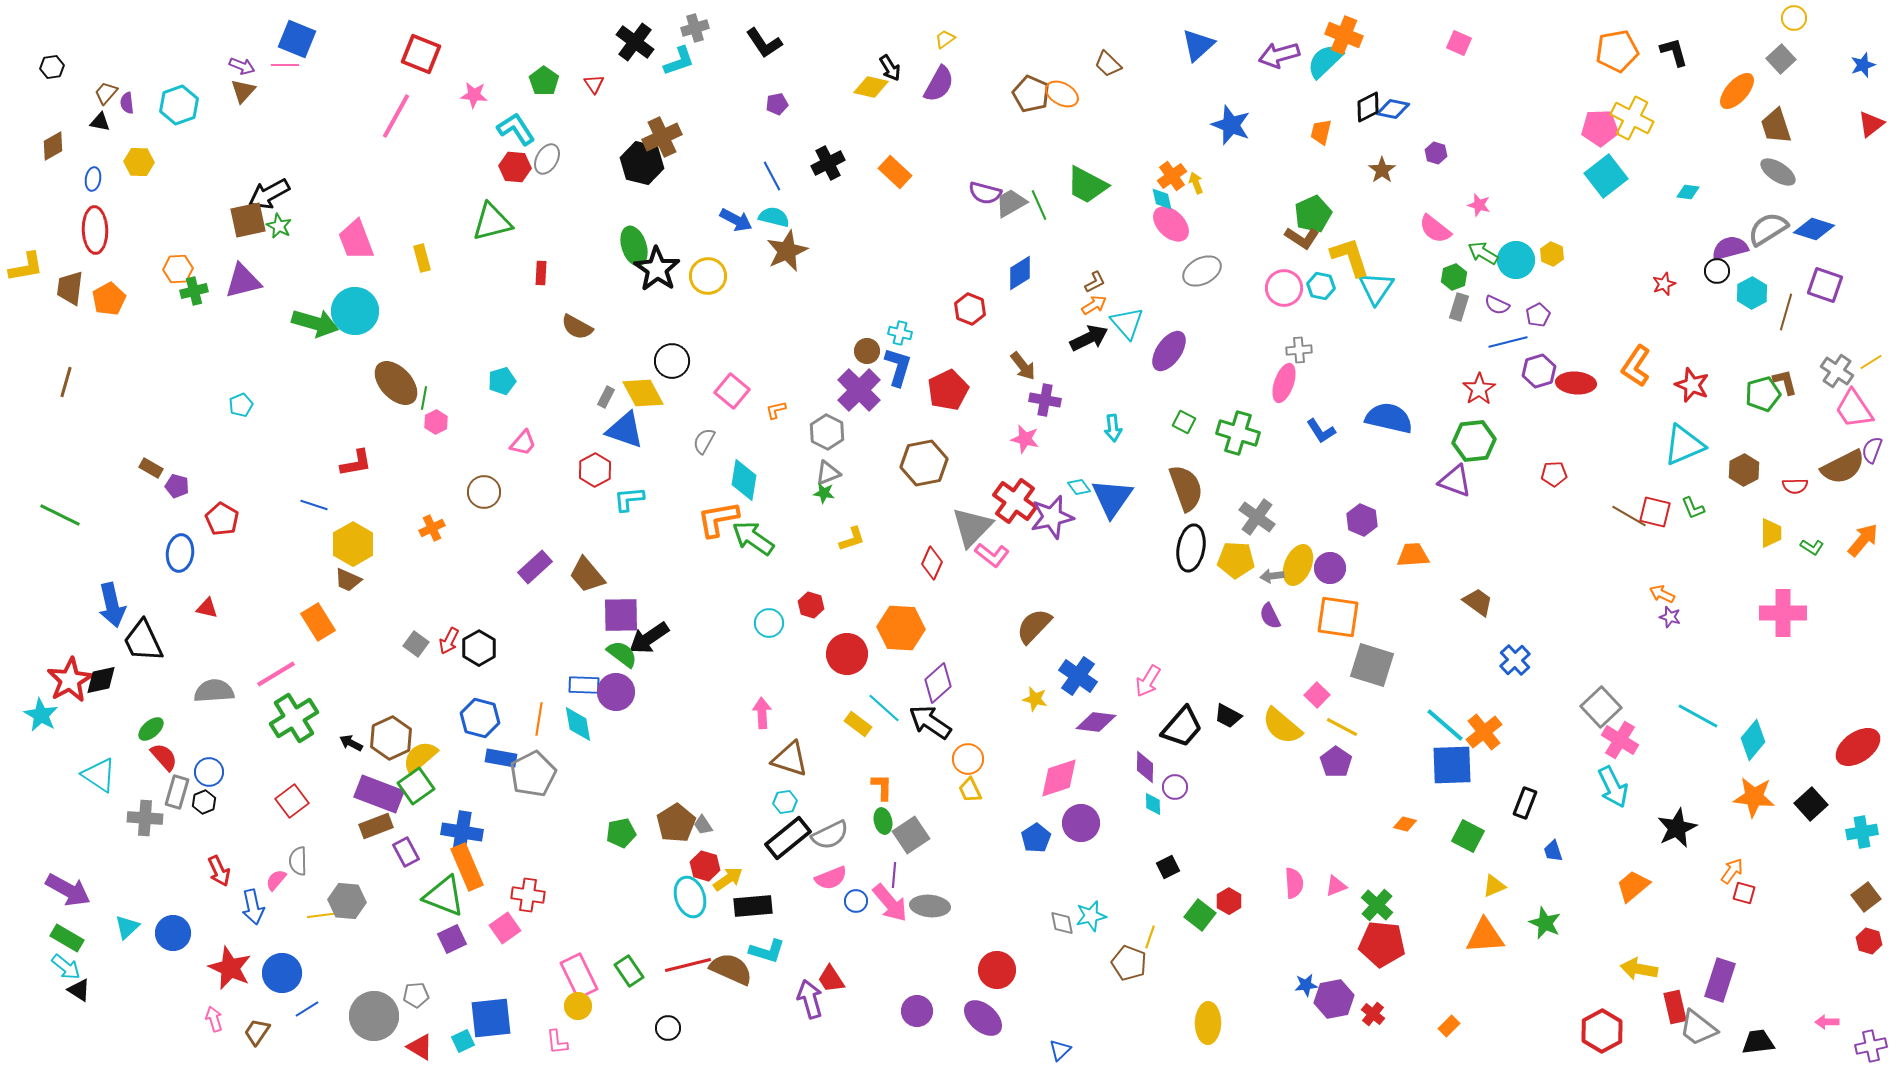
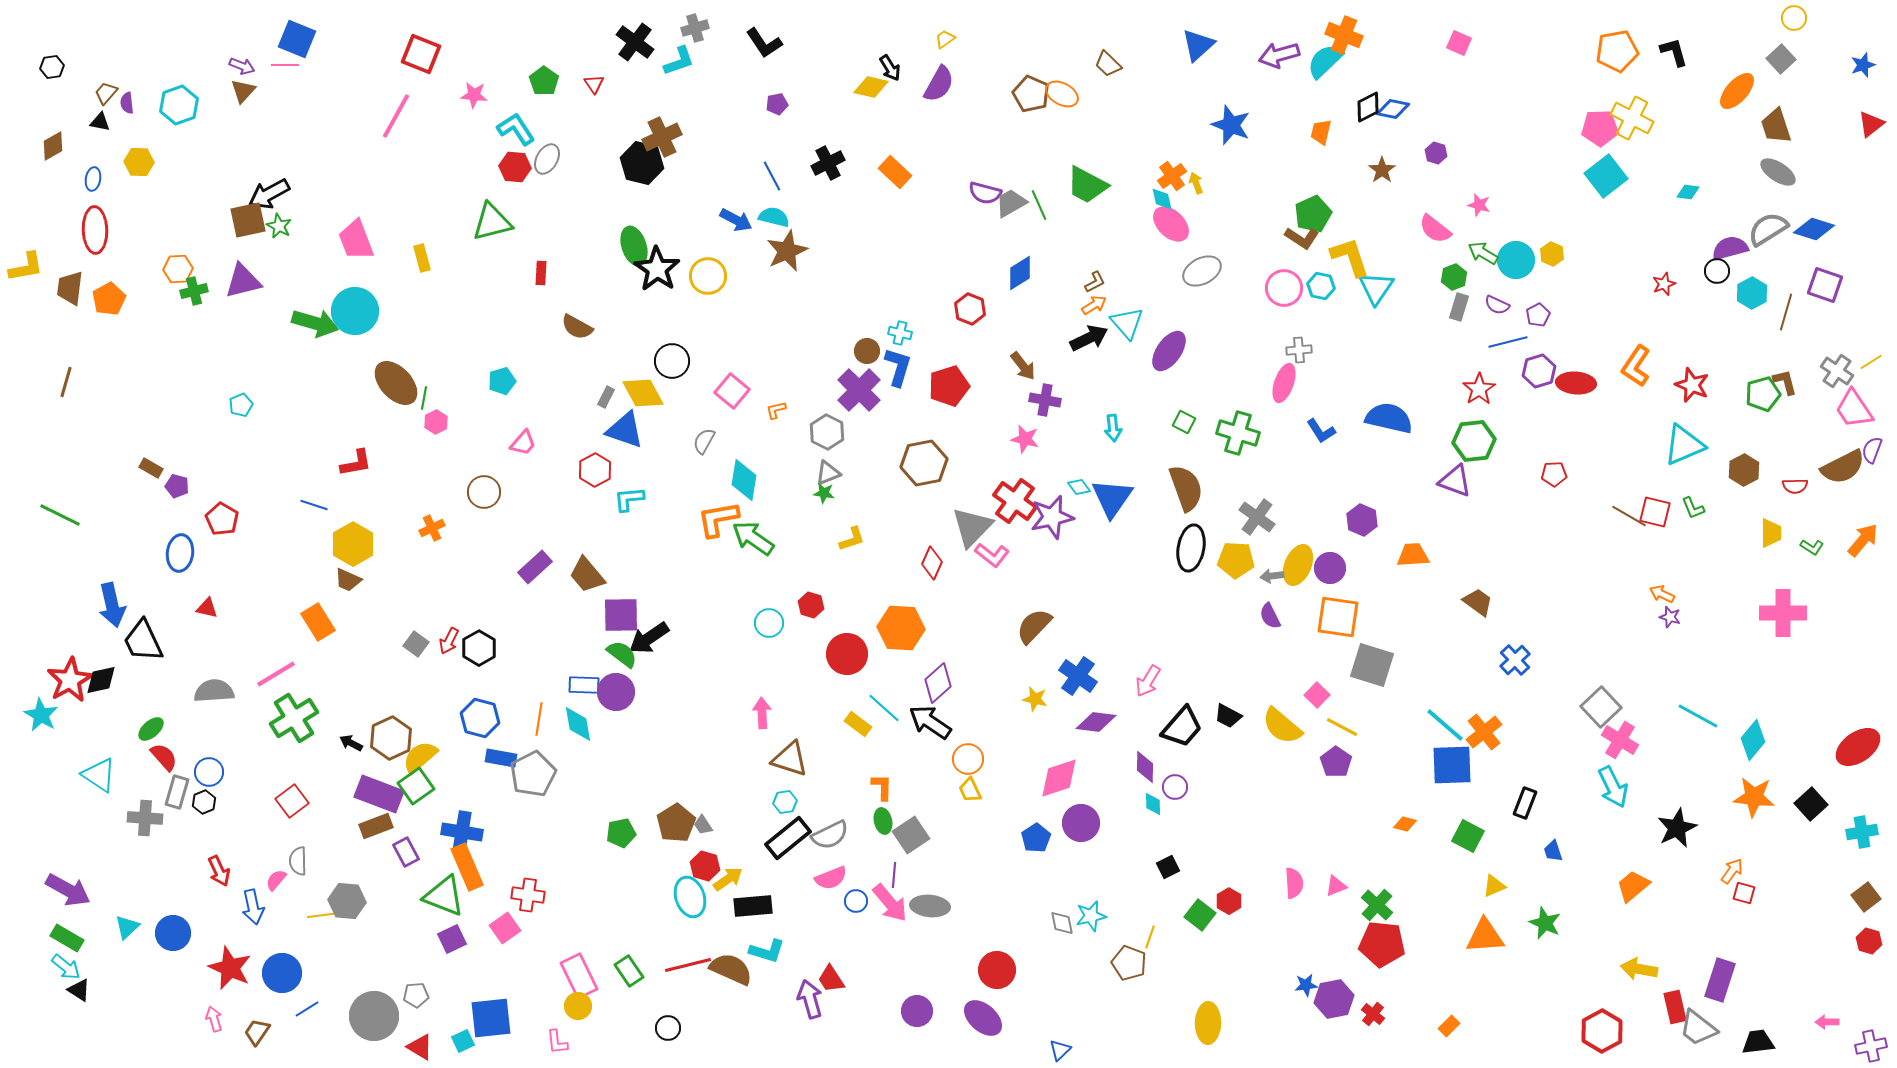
red pentagon at (948, 390): moved 1 px right, 4 px up; rotated 9 degrees clockwise
